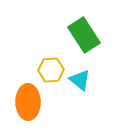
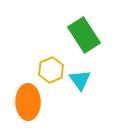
yellow hexagon: rotated 20 degrees counterclockwise
cyan triangle: rotated 15 degrees clockwise
